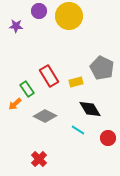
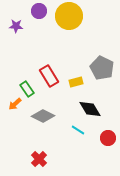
gray diamond: moved 2 px left
